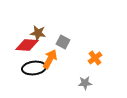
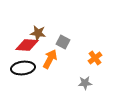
black ellipse: moved 11 px left
